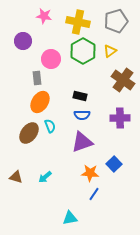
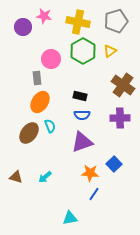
purple circle: moved 14 px up
brown cross: moved 5 px down
